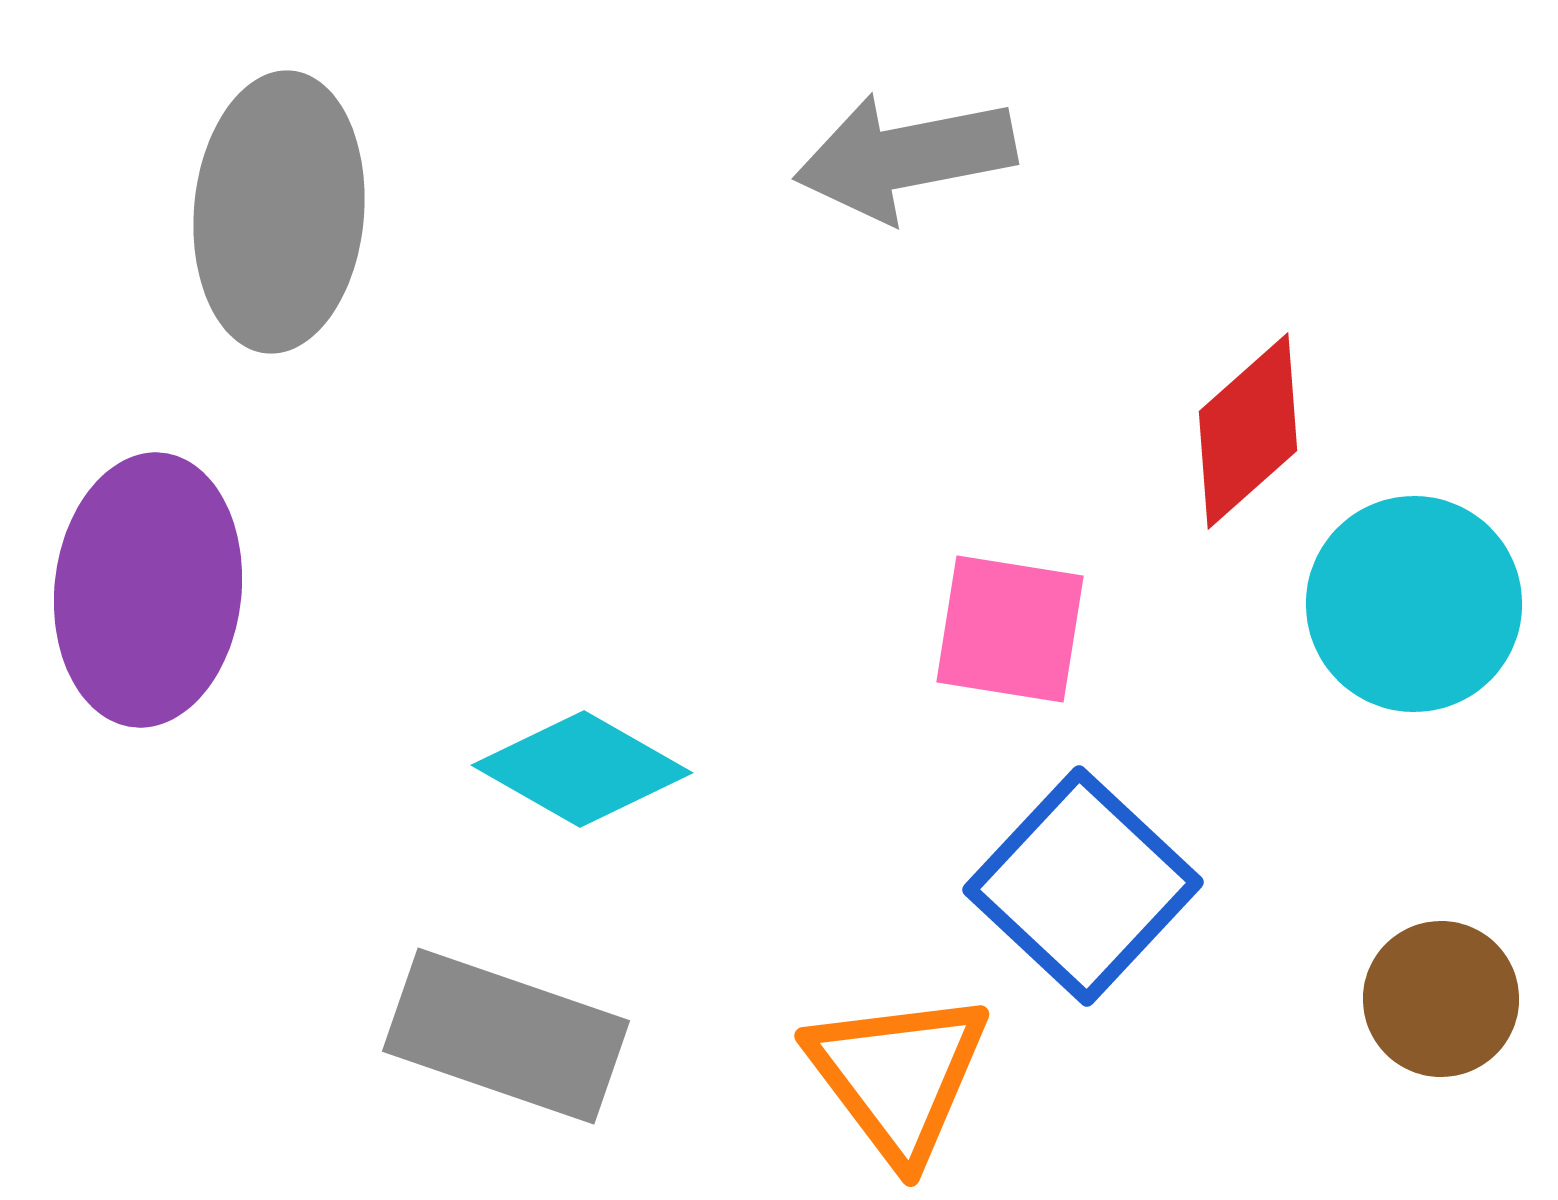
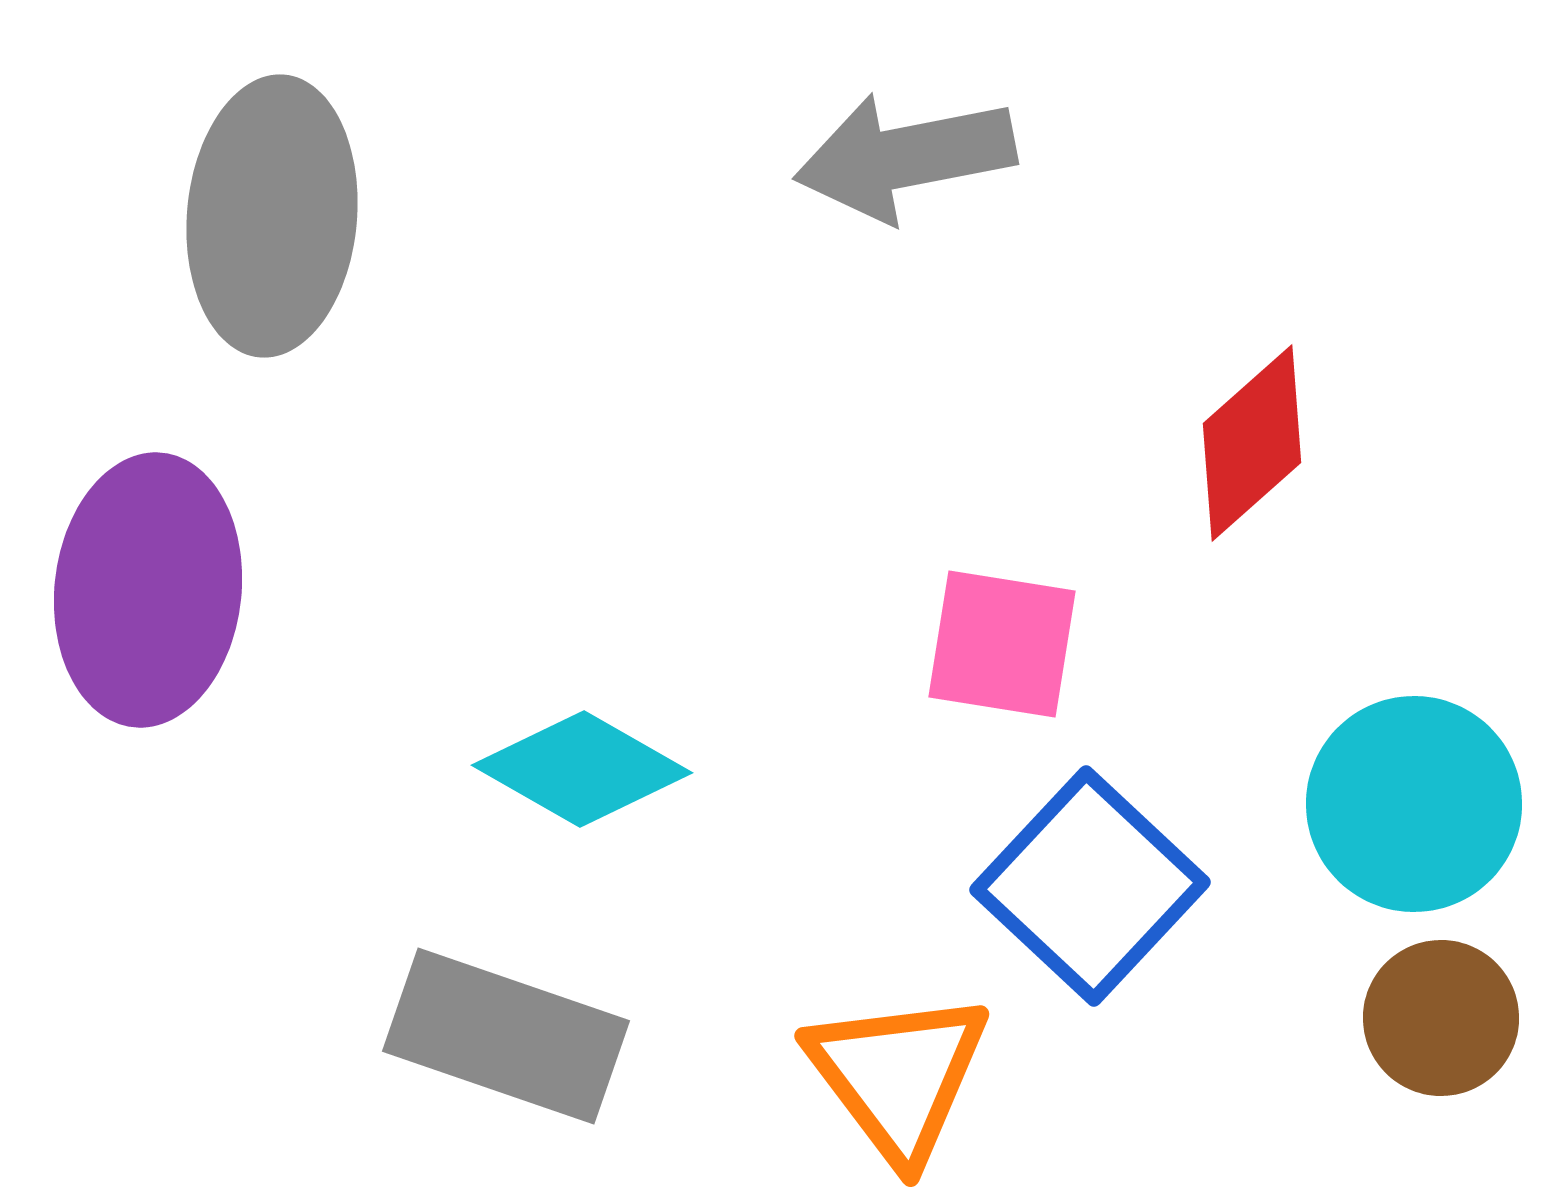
gray ellipse: moved 7 px left, 4 px down
red diamond: moved 4 px right, 12 px down
cyan circle: moved 200 px down
pink square: moved 8 px left, 15 px down
blue square: moved 7 px right
brown circle: moved 19 px down
